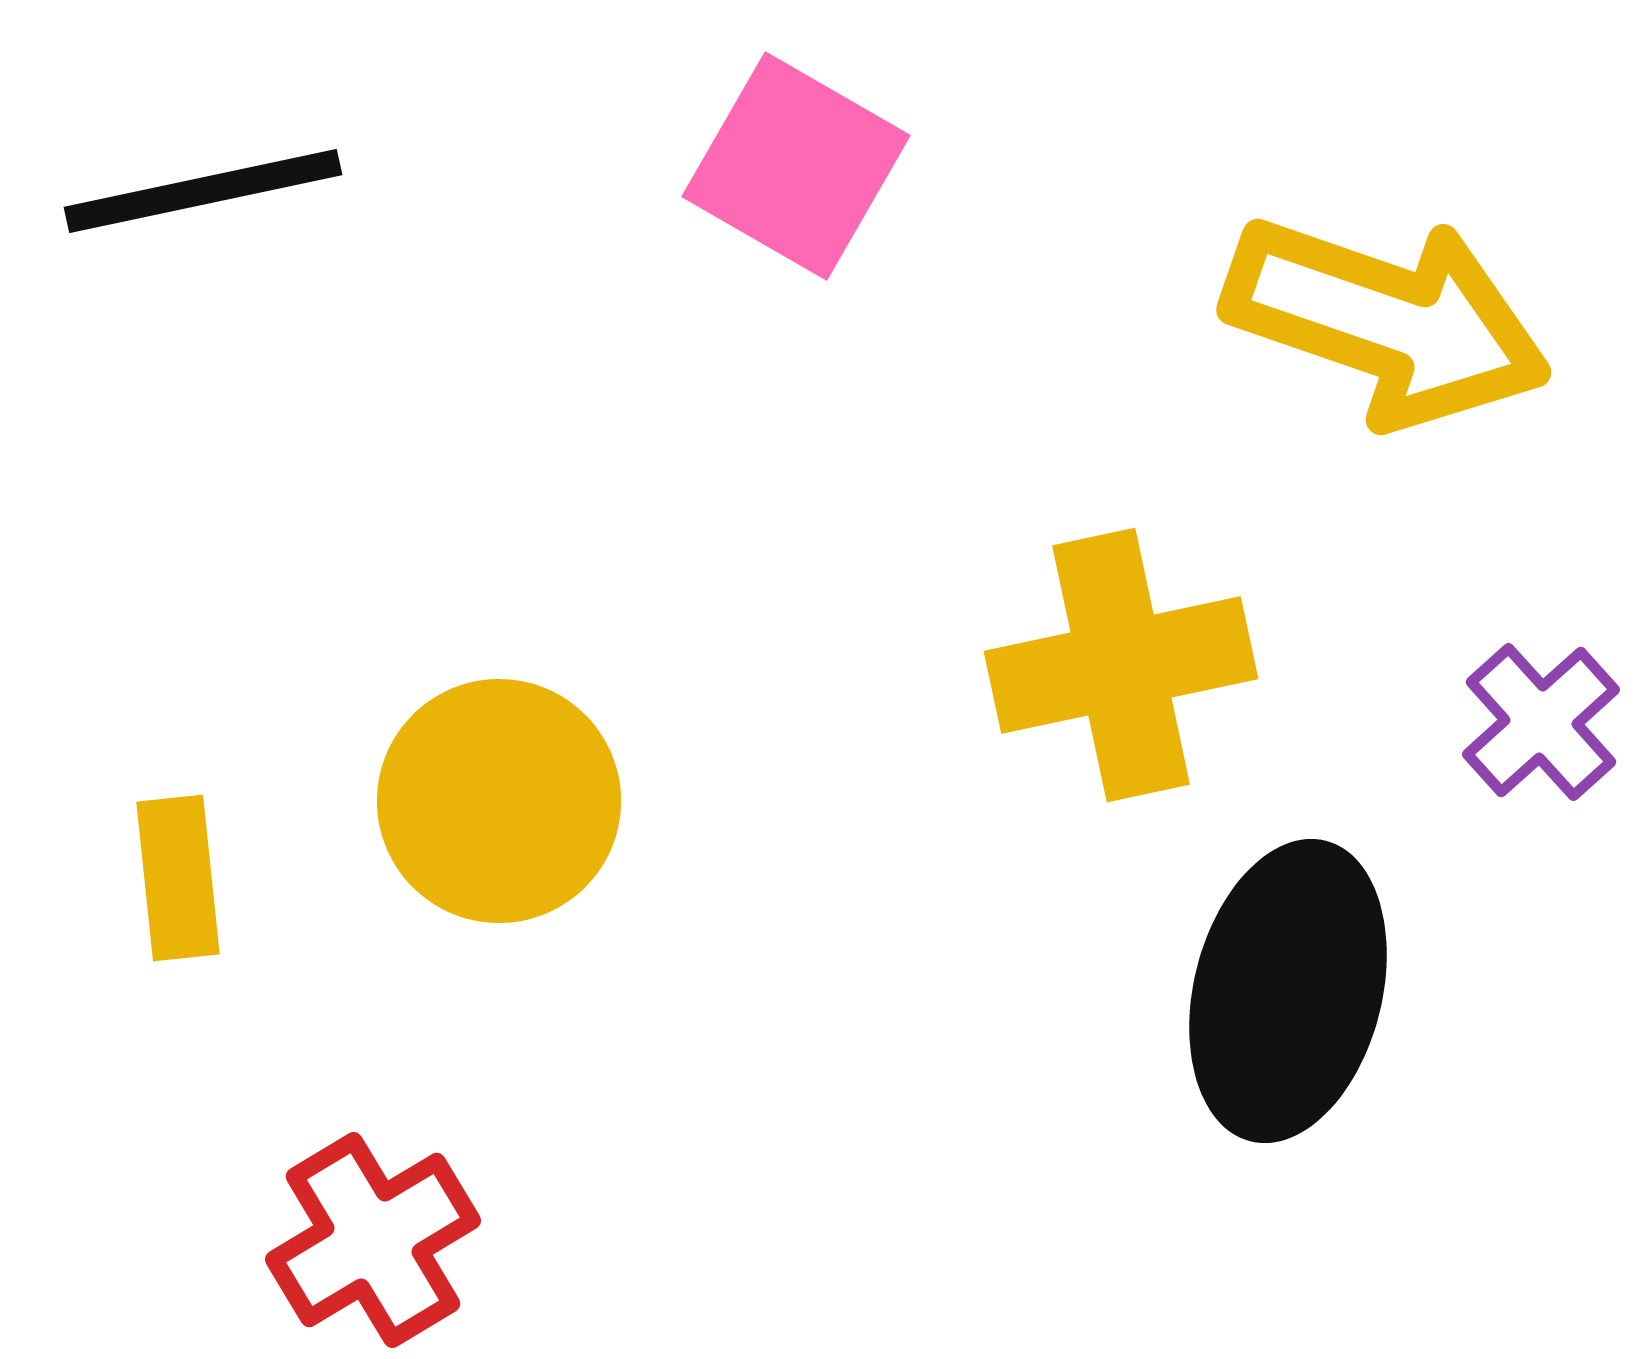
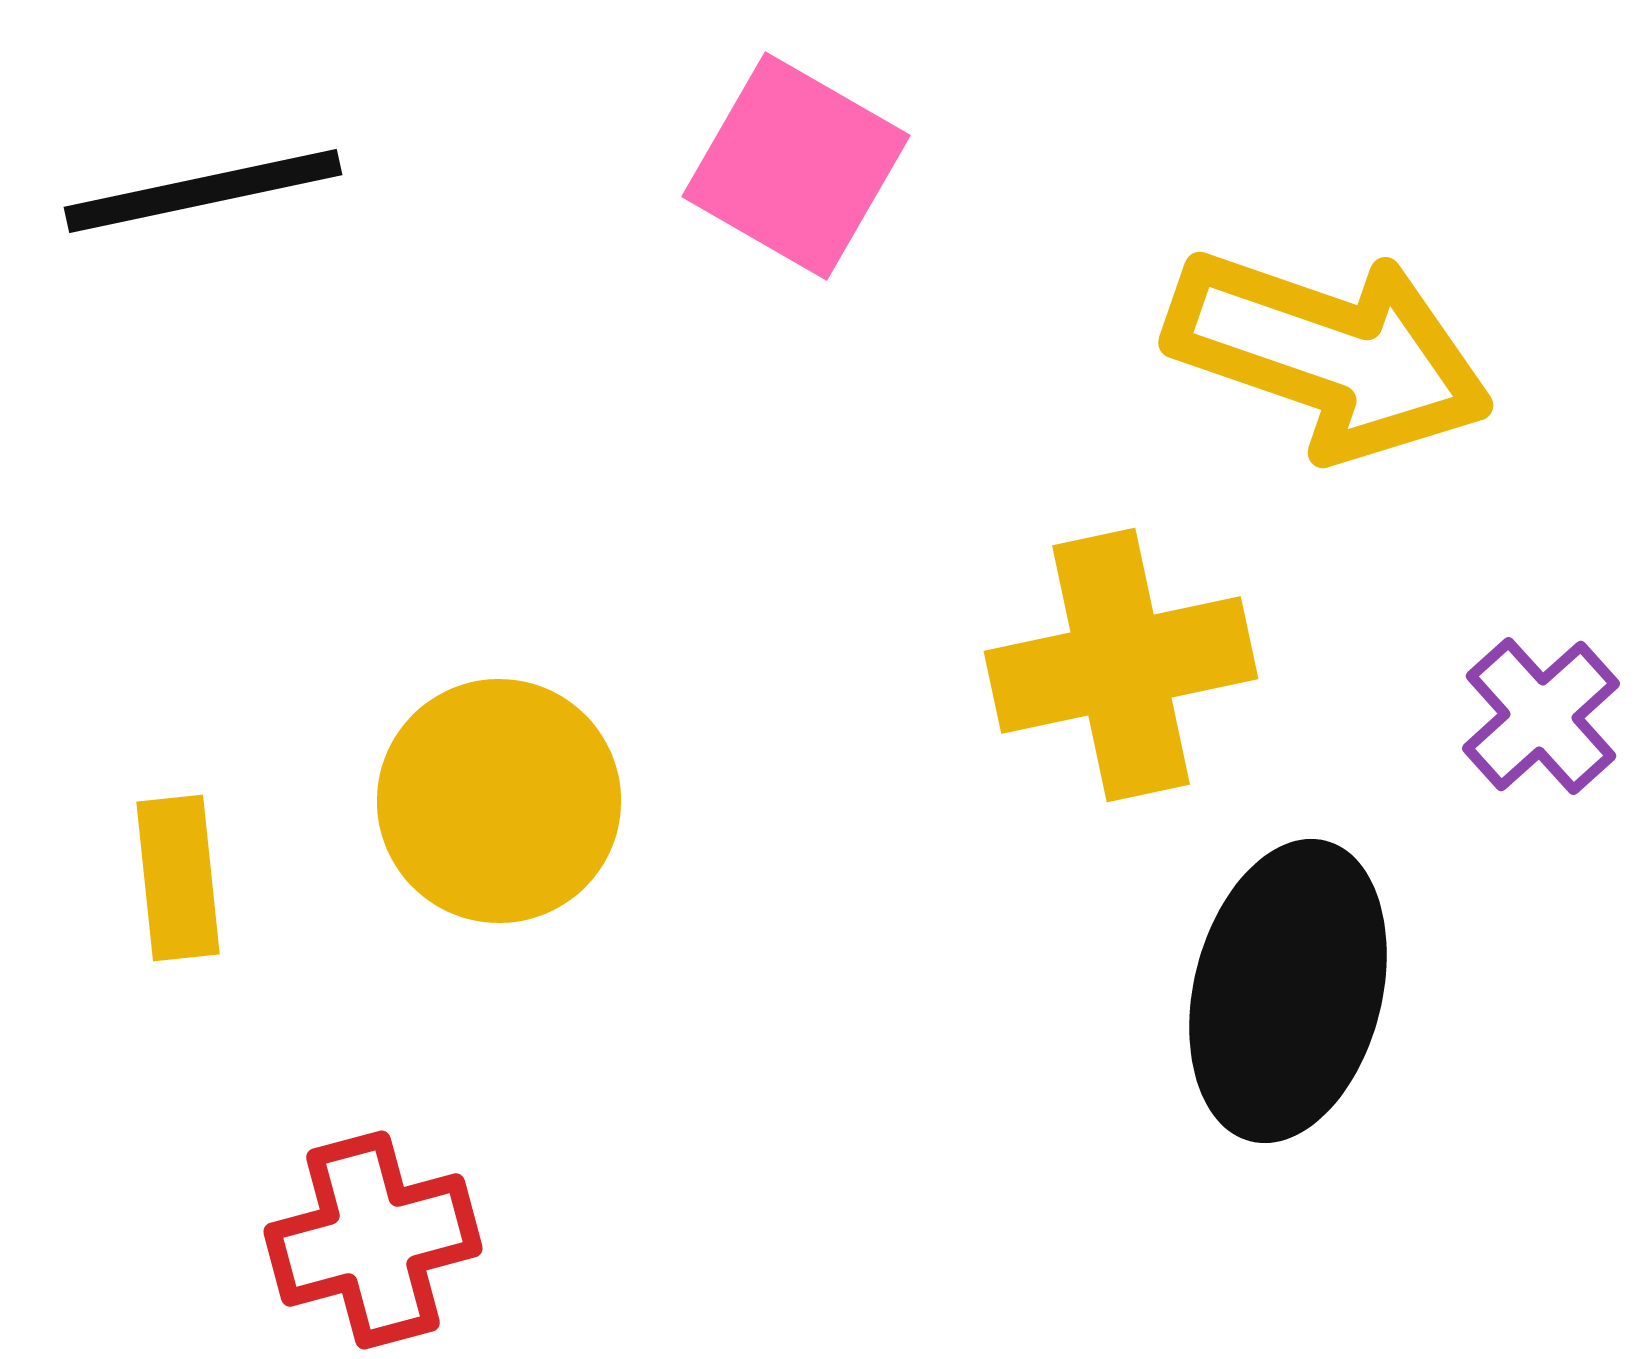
yellow arrow: moved 58 px left, 33 px down
purple cross: moved 6 px up
red cross: rotated 16 degrees clockwise
